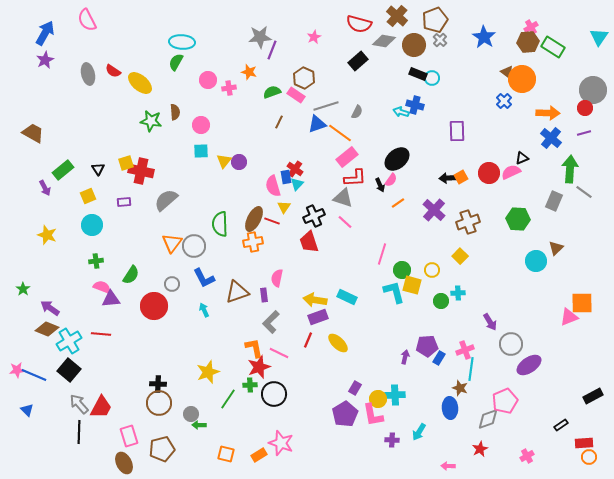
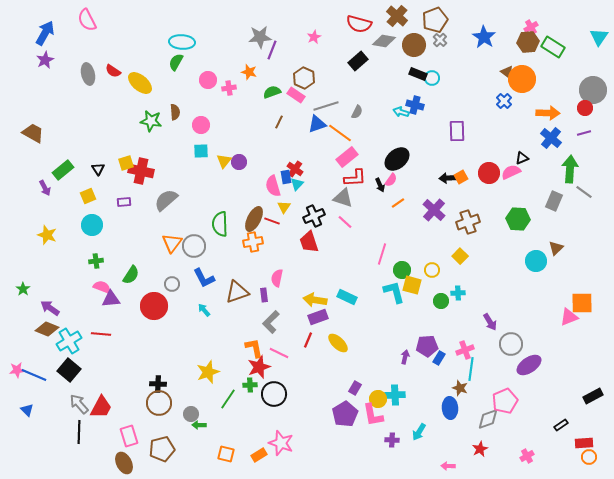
cyan arrow at (204, 310): rotated 16 degrees counterclockwise
